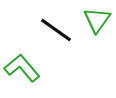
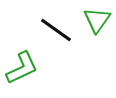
green L-shape: rotated 105 degrees clockwise
